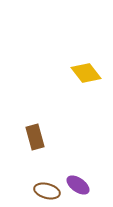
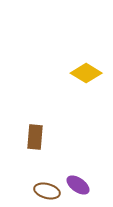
yellow diamond: rotated 20 degrees counterclockwise
brown rectangle: rotated 20 degrees clockwise
